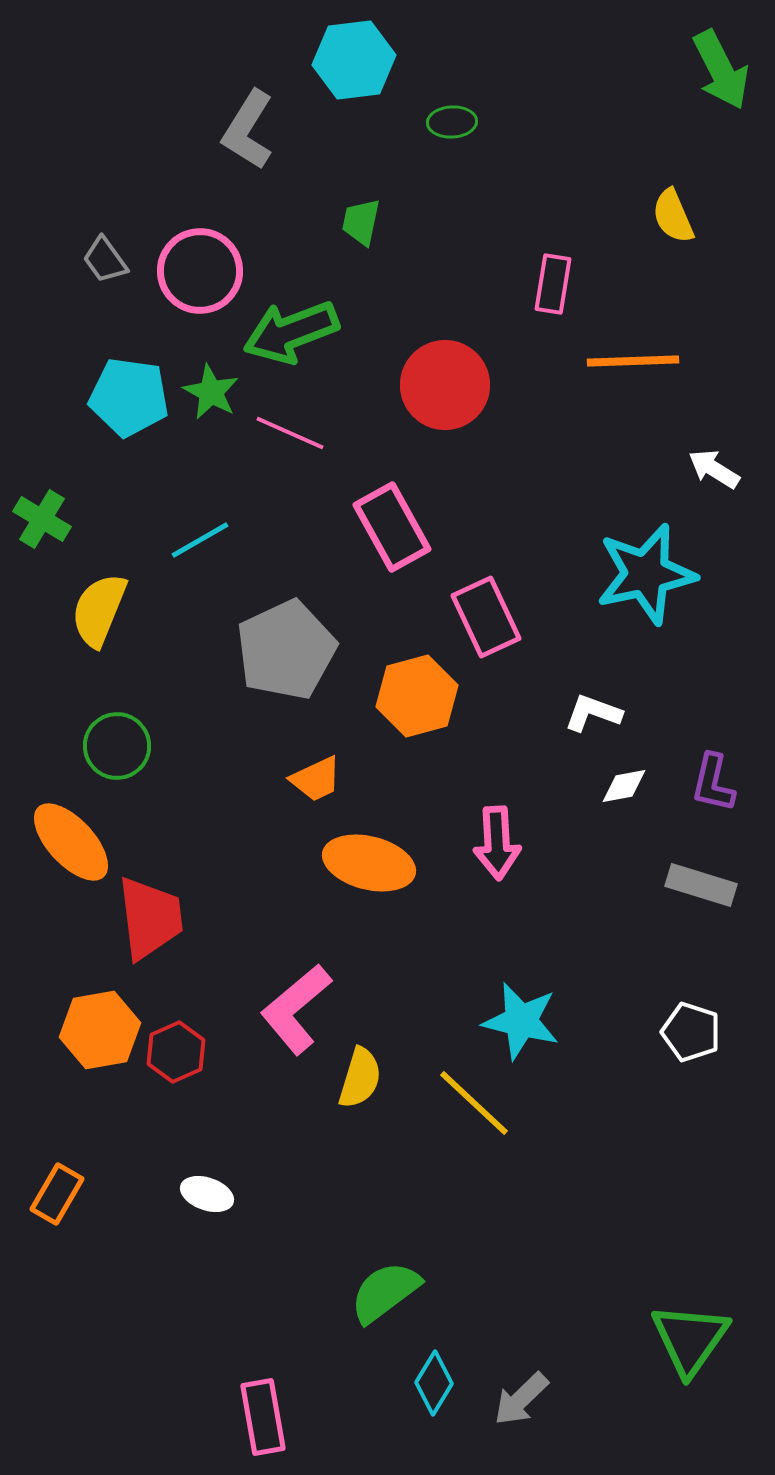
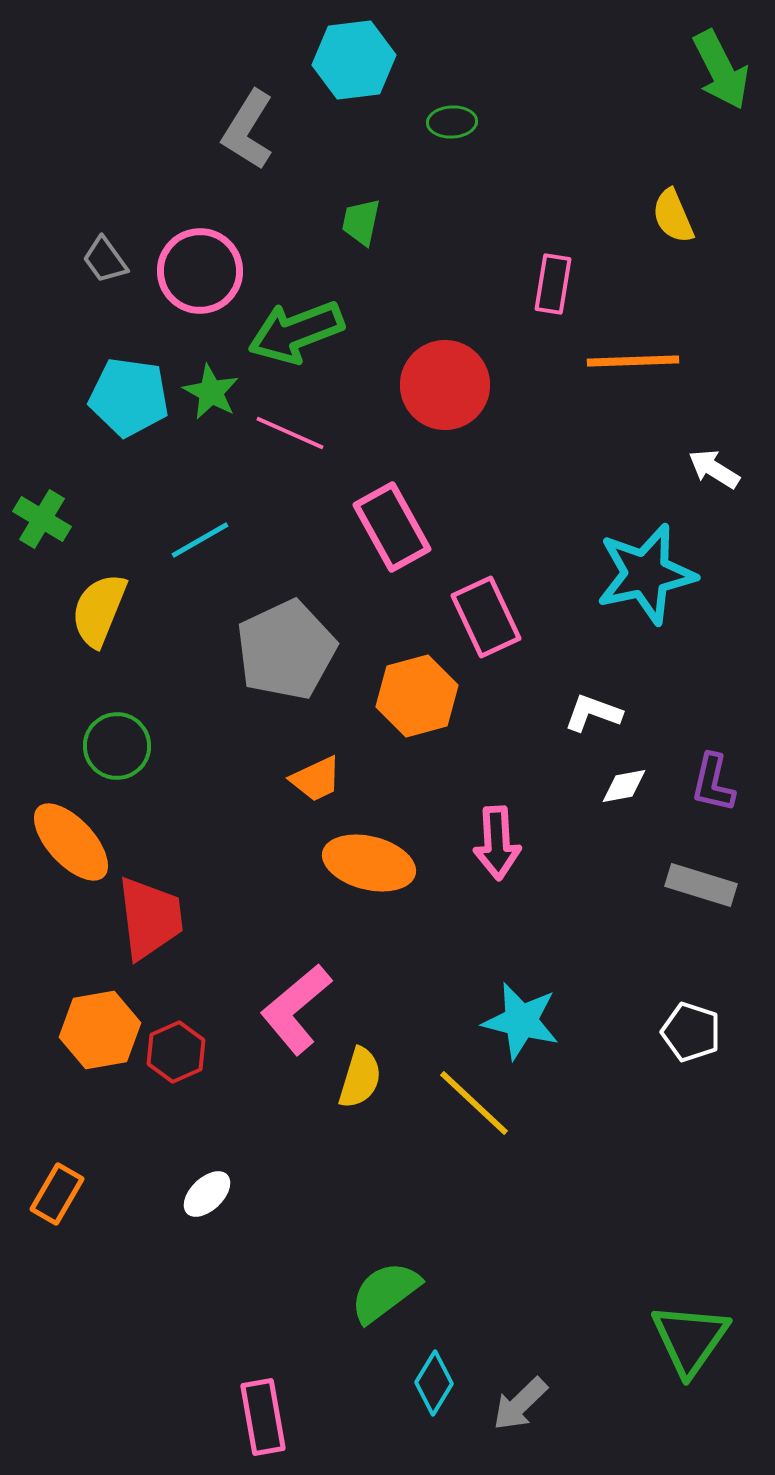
green arrow at (291, 332): moved 5 px right
white ellipse at (207, 1194): rotated 63 degrees counterclockwise
gray arrow at (521, 1399): moved 1 px left, 5 px down
